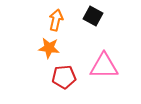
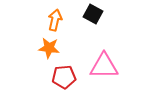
black square: moved 2 px up
orange arrow: moved 1 px left
